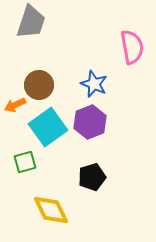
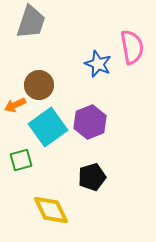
blue star: moved 4 px right, 20 px up
green square: moved 4 px left, 2 px up
